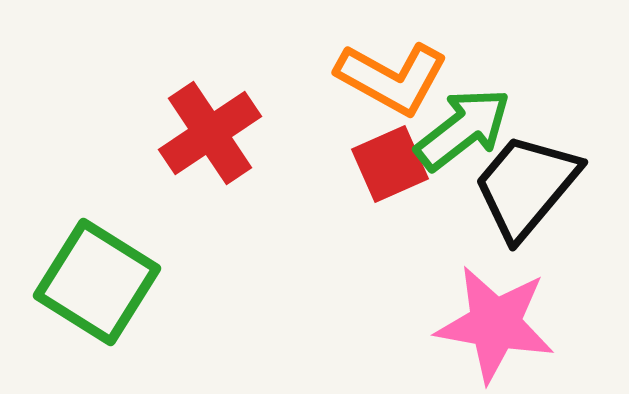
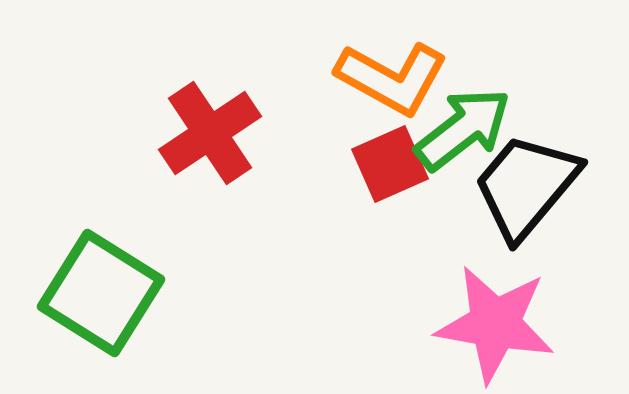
green square: moved 4 px right, 11 px down
